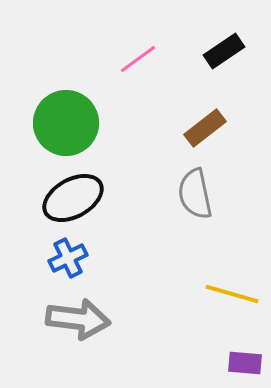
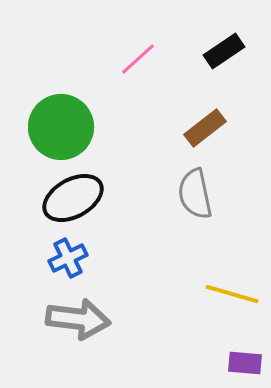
pink line: rotated 6 degrees counterclockwise
green circle: moved 5 px left, 4 px down
